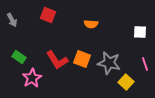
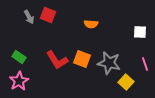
gray arrow: moved 17 px right, 3 px up
pink star: moved 13 px left, 3 px down
